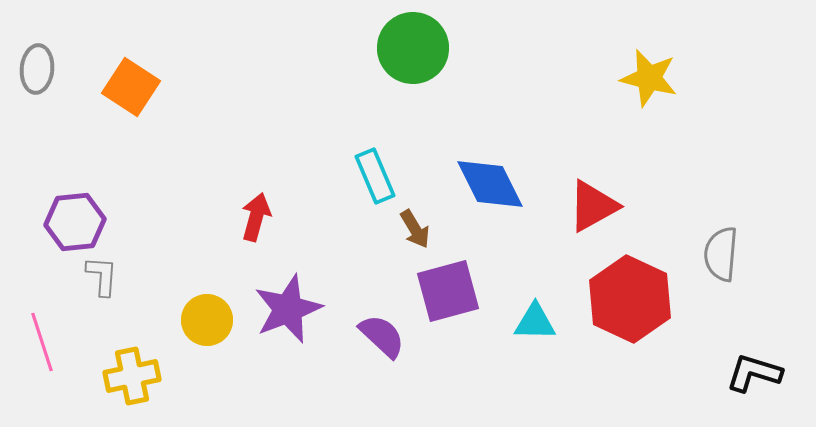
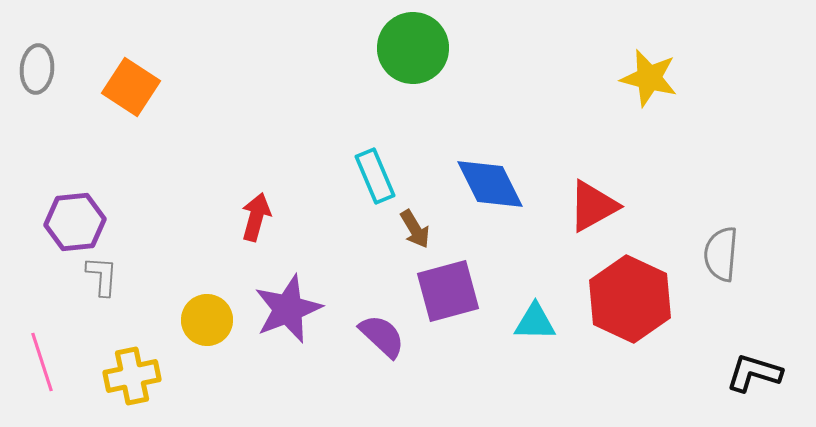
pink line: moved 20 px down
